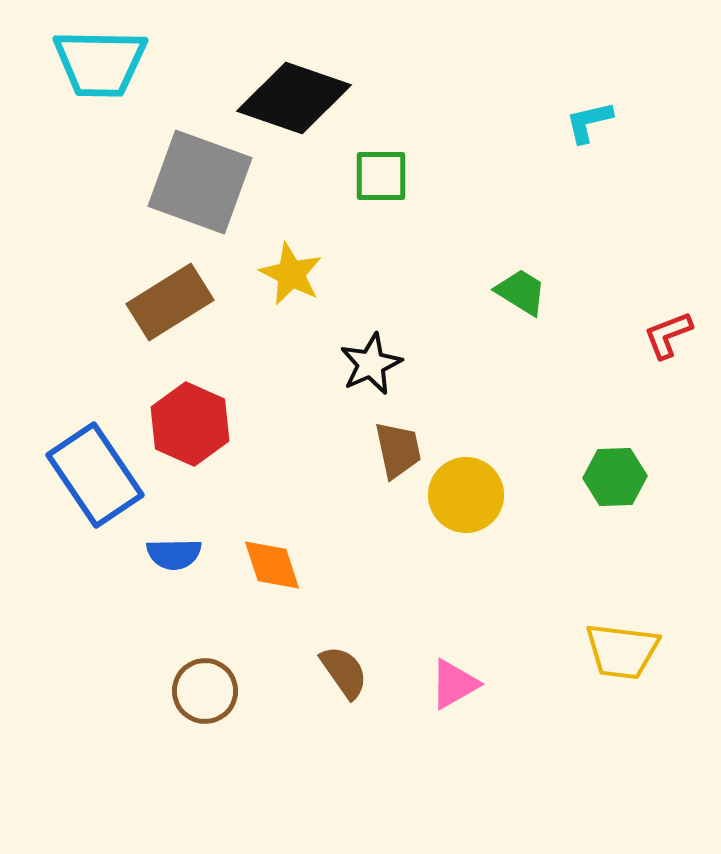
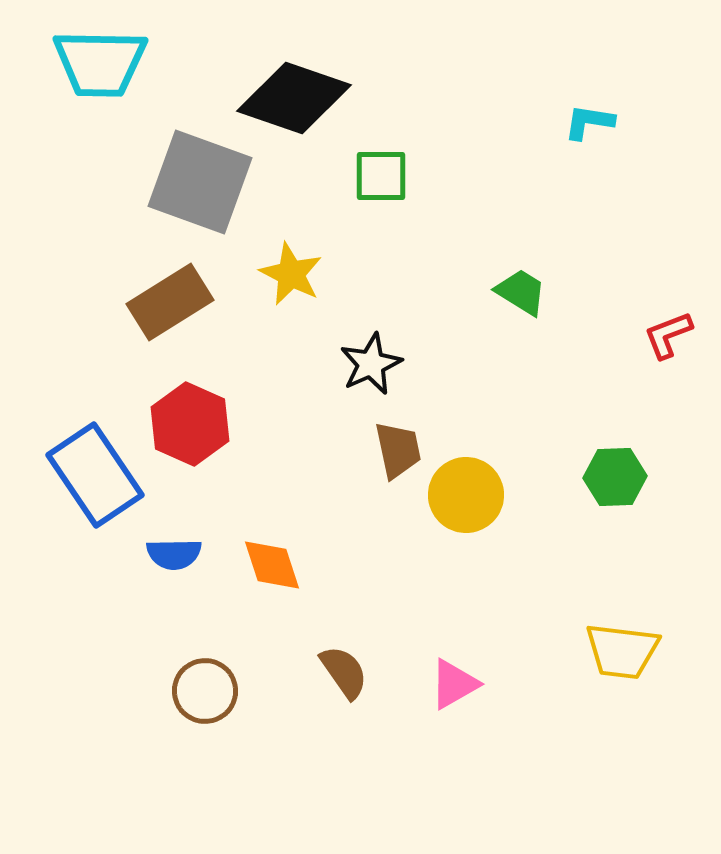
cyan L-shape: rotated 22 degrees clockwise
